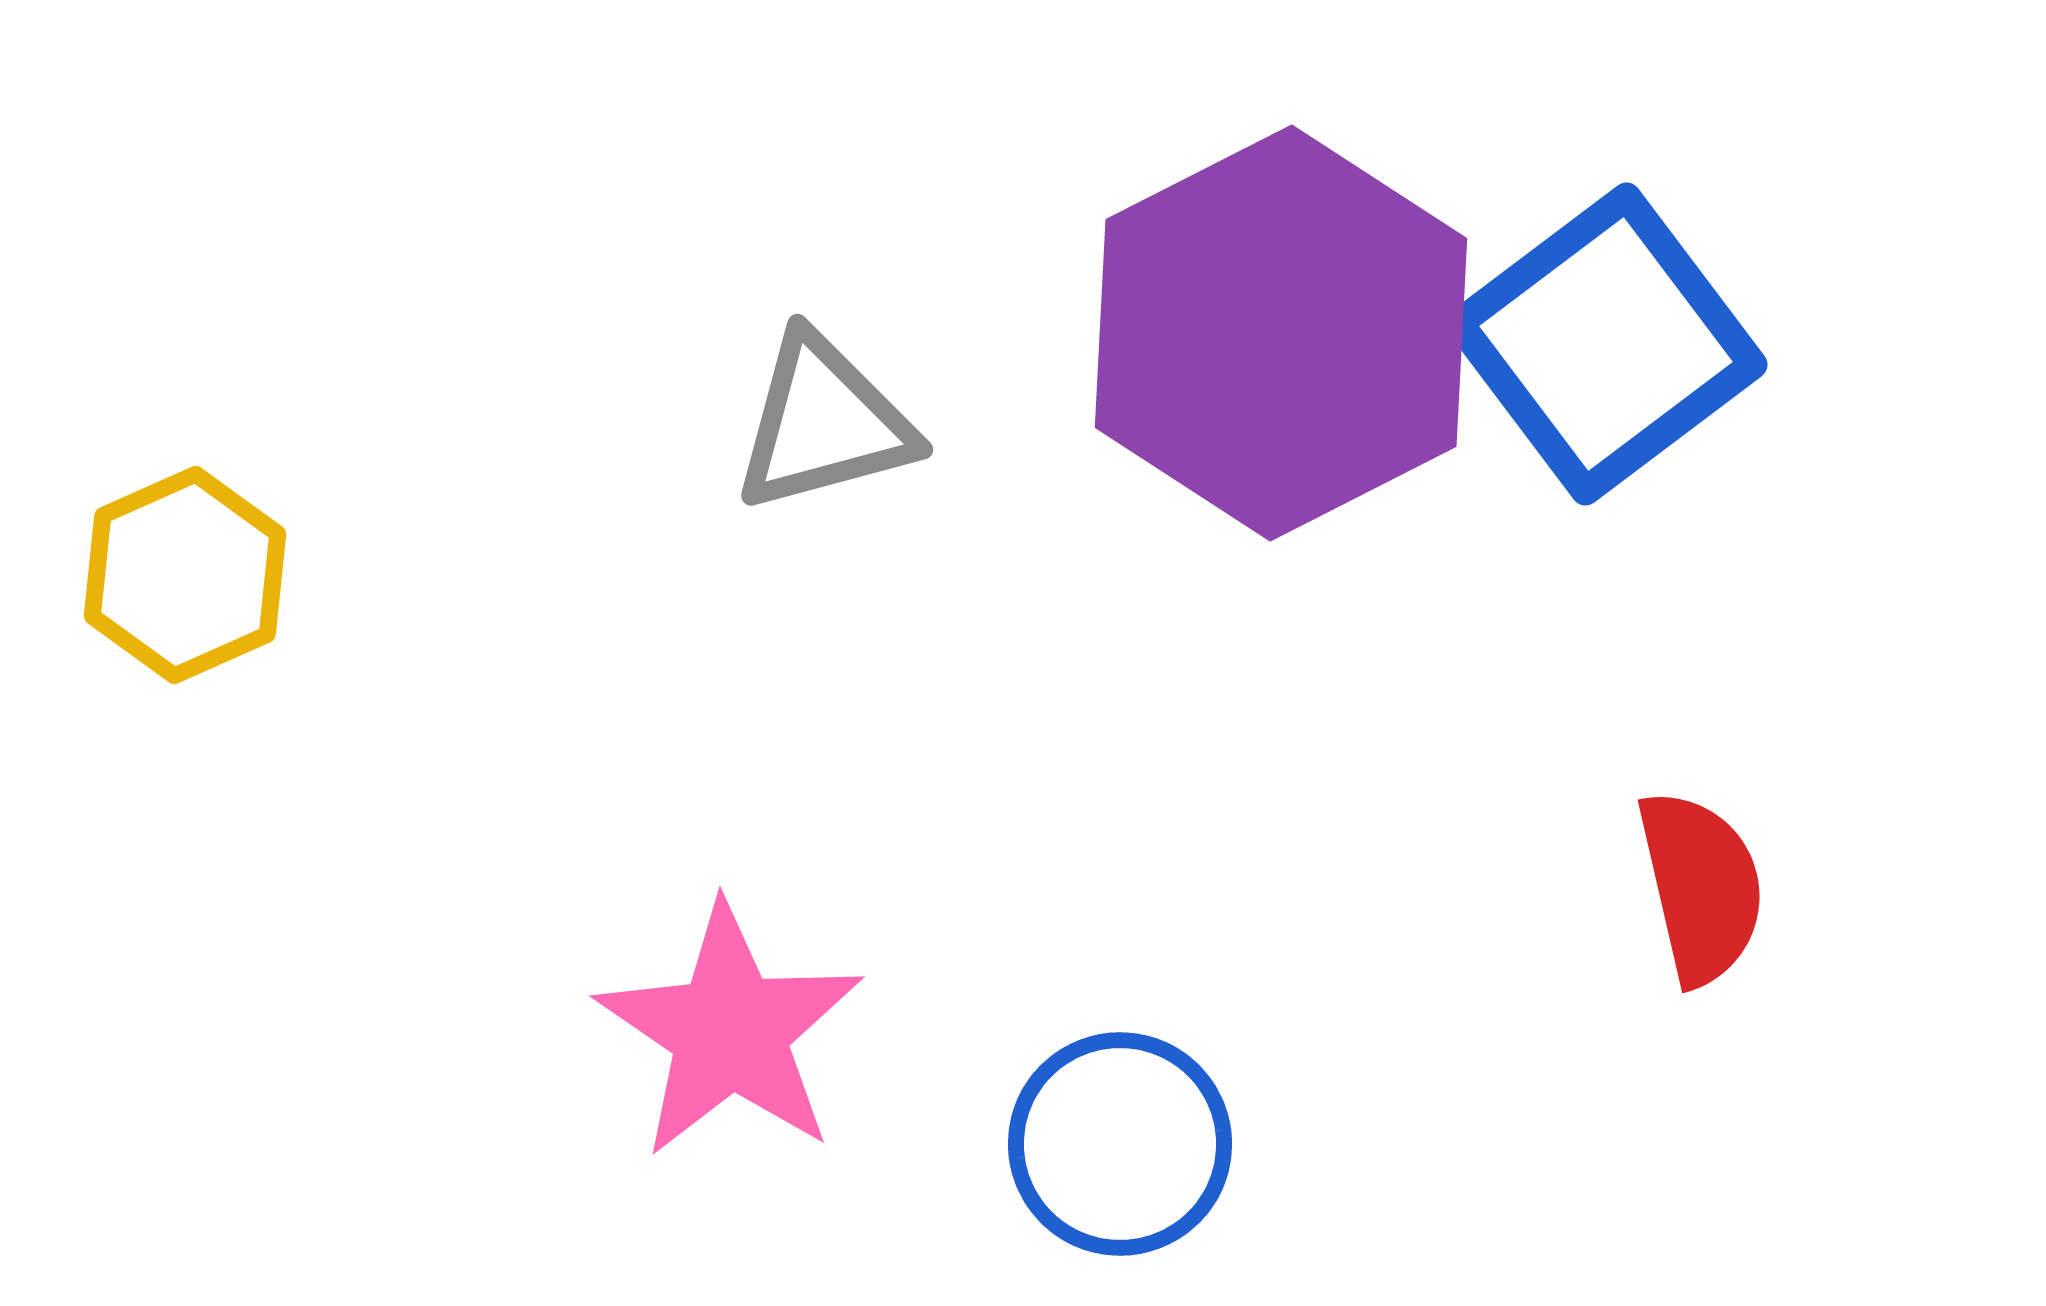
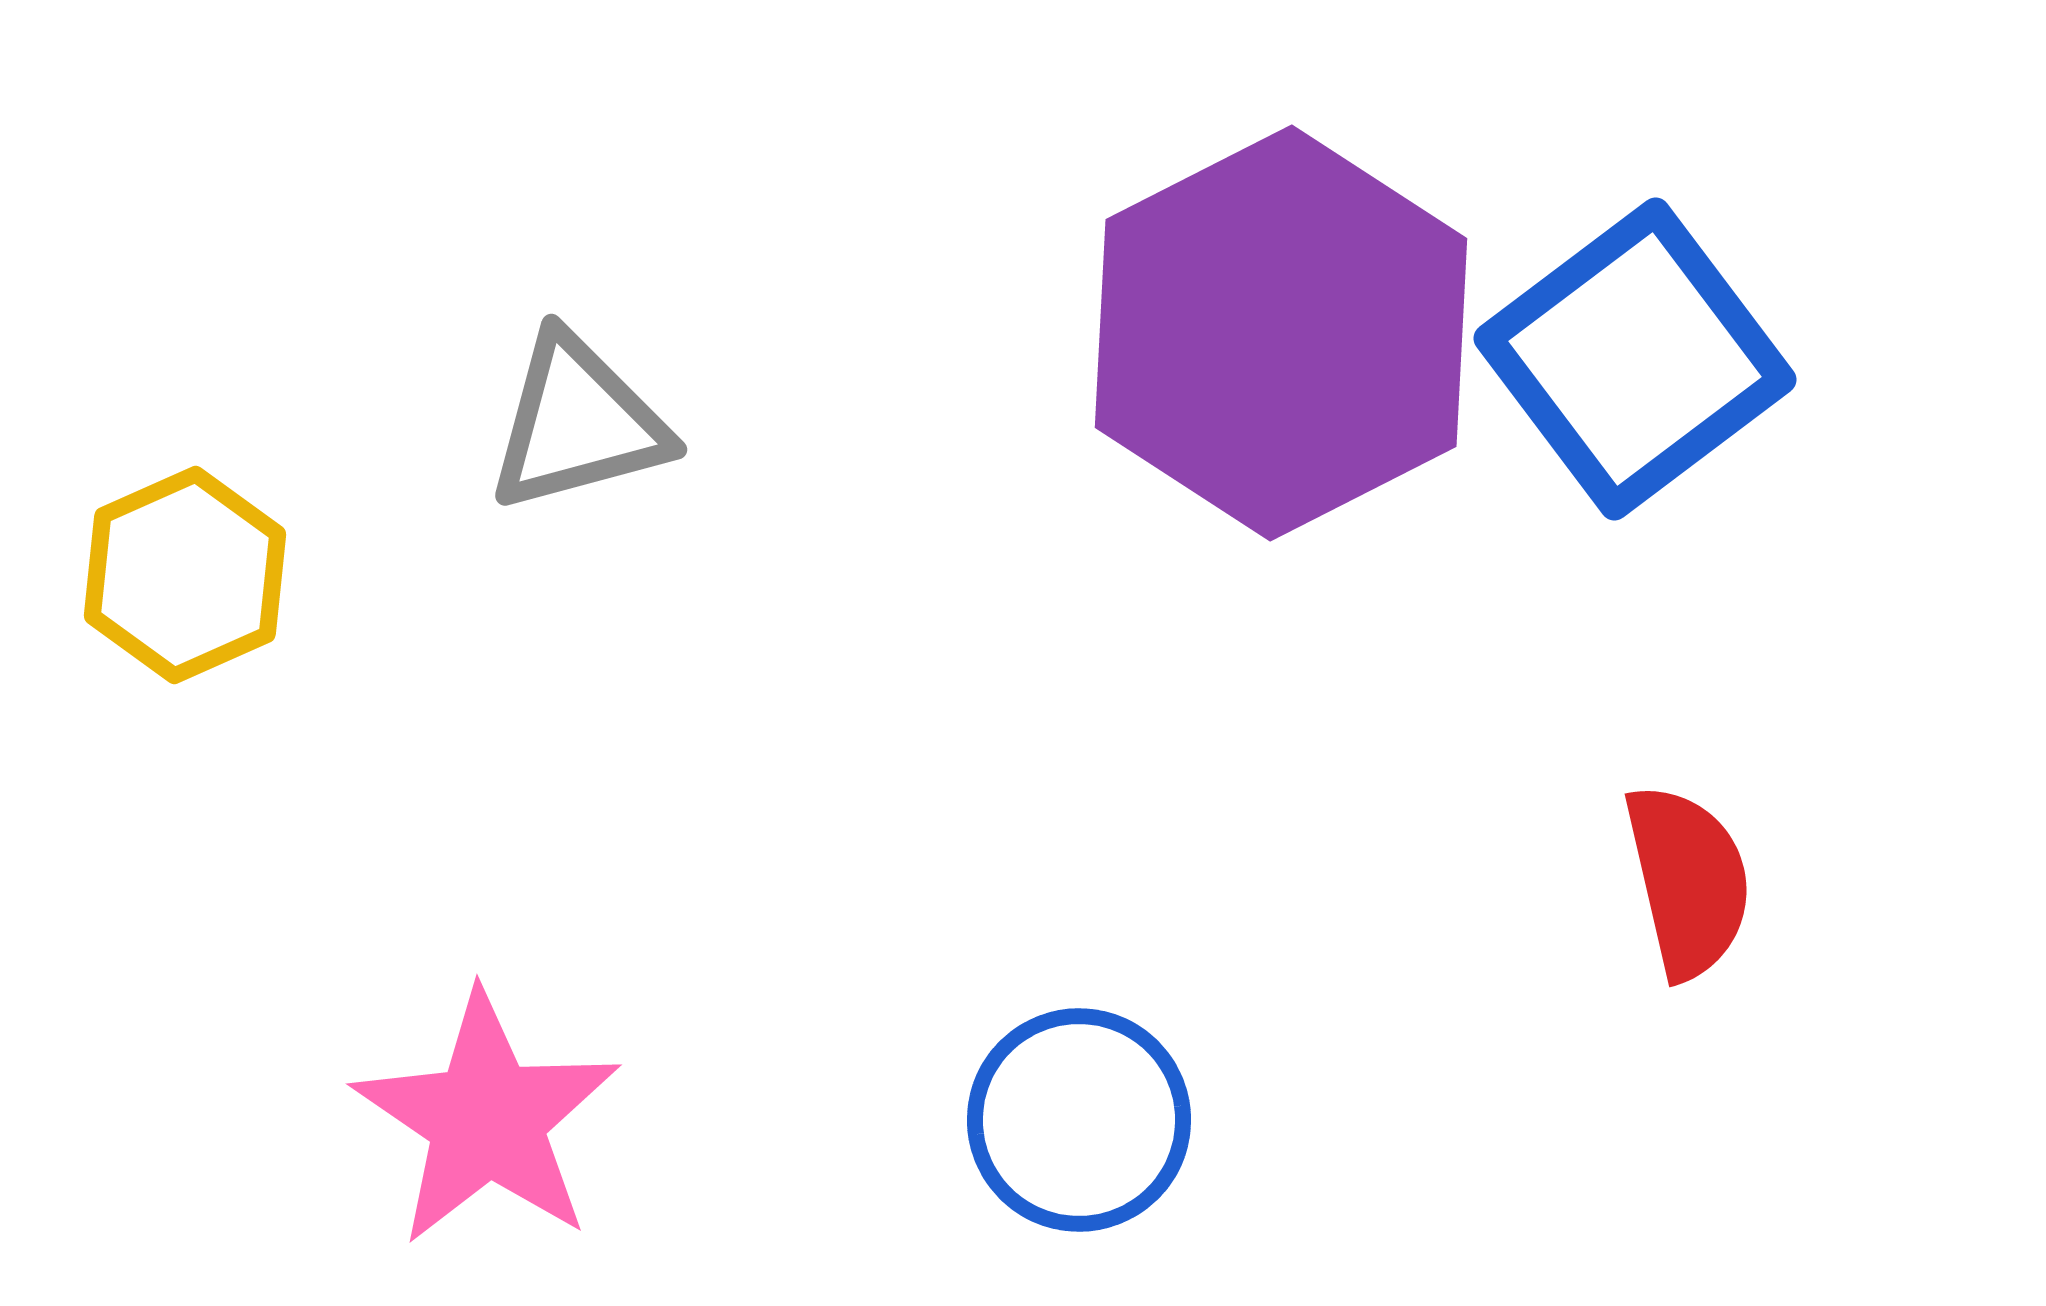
blue square: moved 29 px right, 15 px down
gray triangle: moved 246 px left
red semicircle: moved 13 px left, 6 px up
pink star: moved 243 px left, 88 px down
blue circle: moved 41 px left, 24 px up
